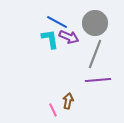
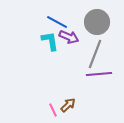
gray circle: moved 2 px right, 1 px up
cyan L-shape: moved 2 px down
purple line: moved 1 px right, 6 px up
brown arrow: moved 4 px down; rotated 35 degrees clockwise
